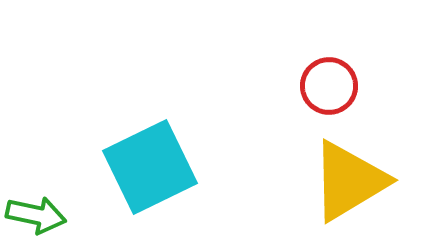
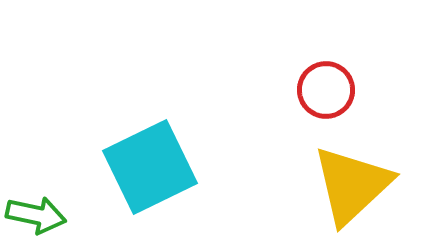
red circle: moved 3 px left, 4 px down
yellow triangle: moved 3 px right, 4 px down; rotated 12 degrees counterclockwise
